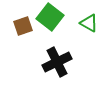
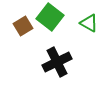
brown square: rotated 12 degrees counterclockwise
